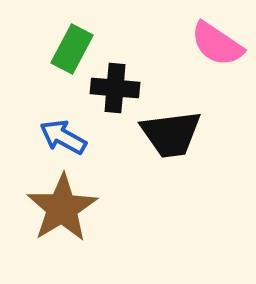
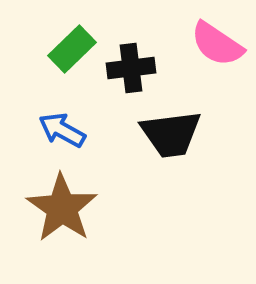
green rectangle: rotated 18 degrees clockwise
black cross: moved 16 px right, 20 px up; rotated 12 degrees counterclockwise
blue arrow: moved 1 px left, 7 px up
brown star: rotated 6 degrees counterclockwise
